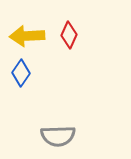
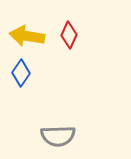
yellow arrow: rotated 12 degrees clockwise
